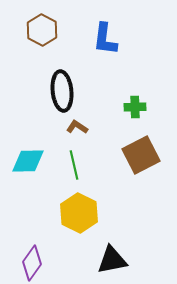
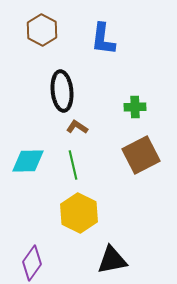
blue L-shape: moved 2 px left
green line: moved 1 px left
